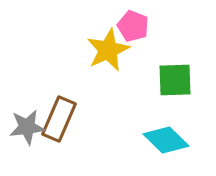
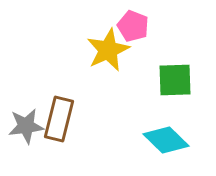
brown rectangle: rotated 9 degrees counterclockwise
gray star: moved 1 px left, 1 px up
